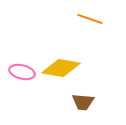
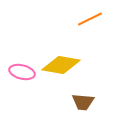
orange line: rotated 45 degrees counterclockwise
yellow diamond: moved 3 px up
